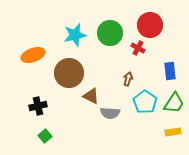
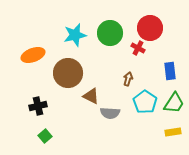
red circle: moved 3 px down
brown circle: moved 1 px left
